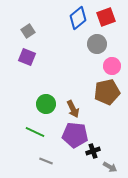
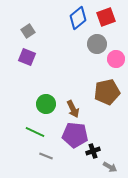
pink circle: moved 4 px right, 7 px up
gray line: moved 5 px up
